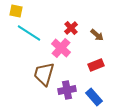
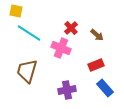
pink cross: rotated 18 degrees counterclockwise
brown trapezoid: moved 17 px left, 3 px up
blue rectangle: moved 11 px right, 9 px up
